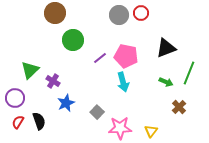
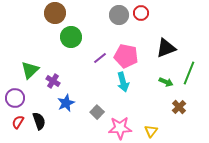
green circle: moved 2 px left, 3 px up
